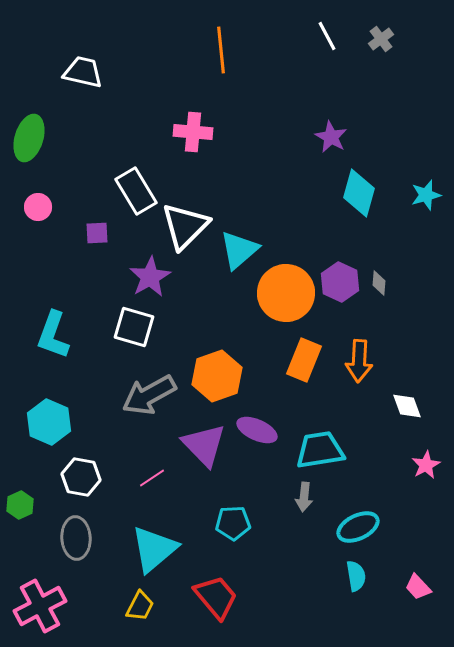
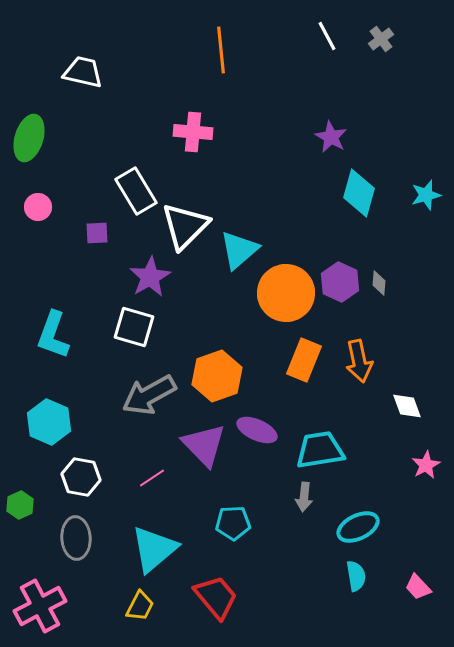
orange arrow at (359, 361): rotated 15 degrees counterclockwise
